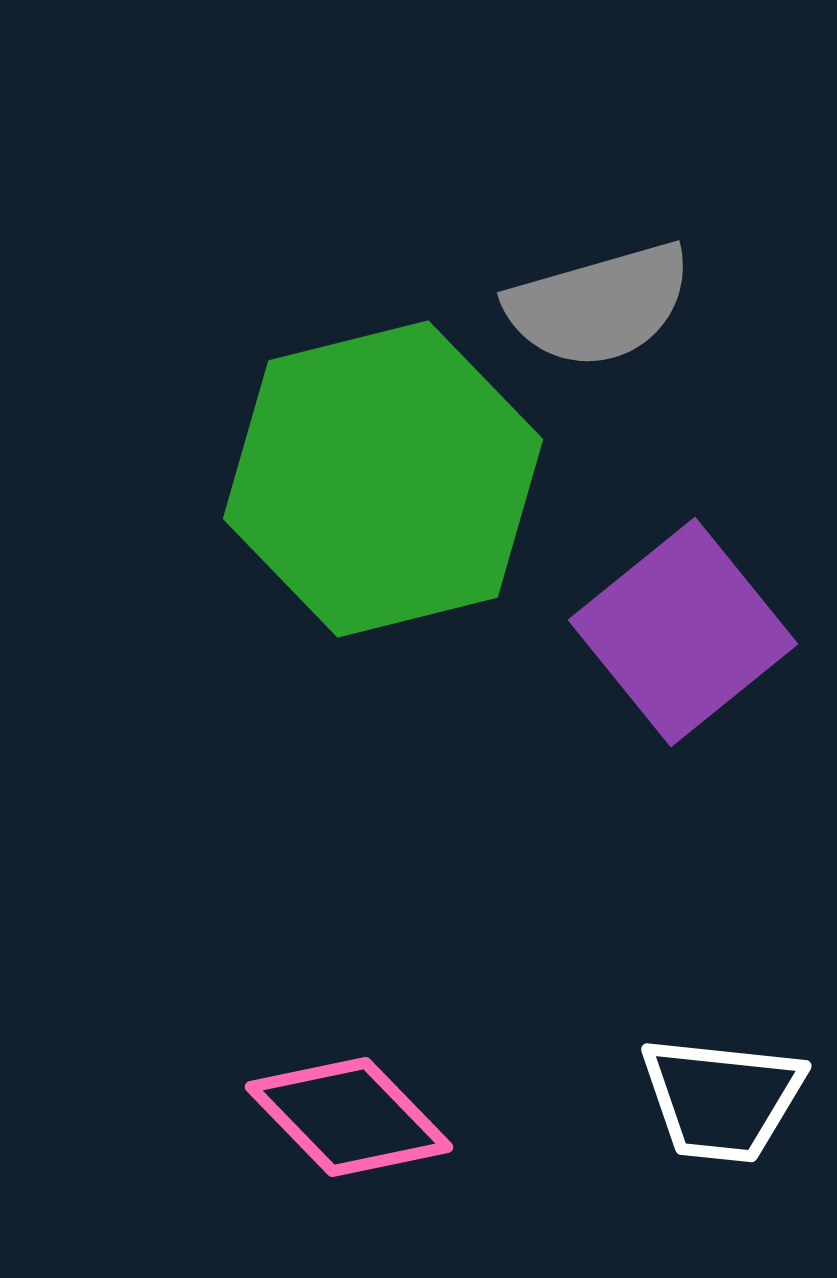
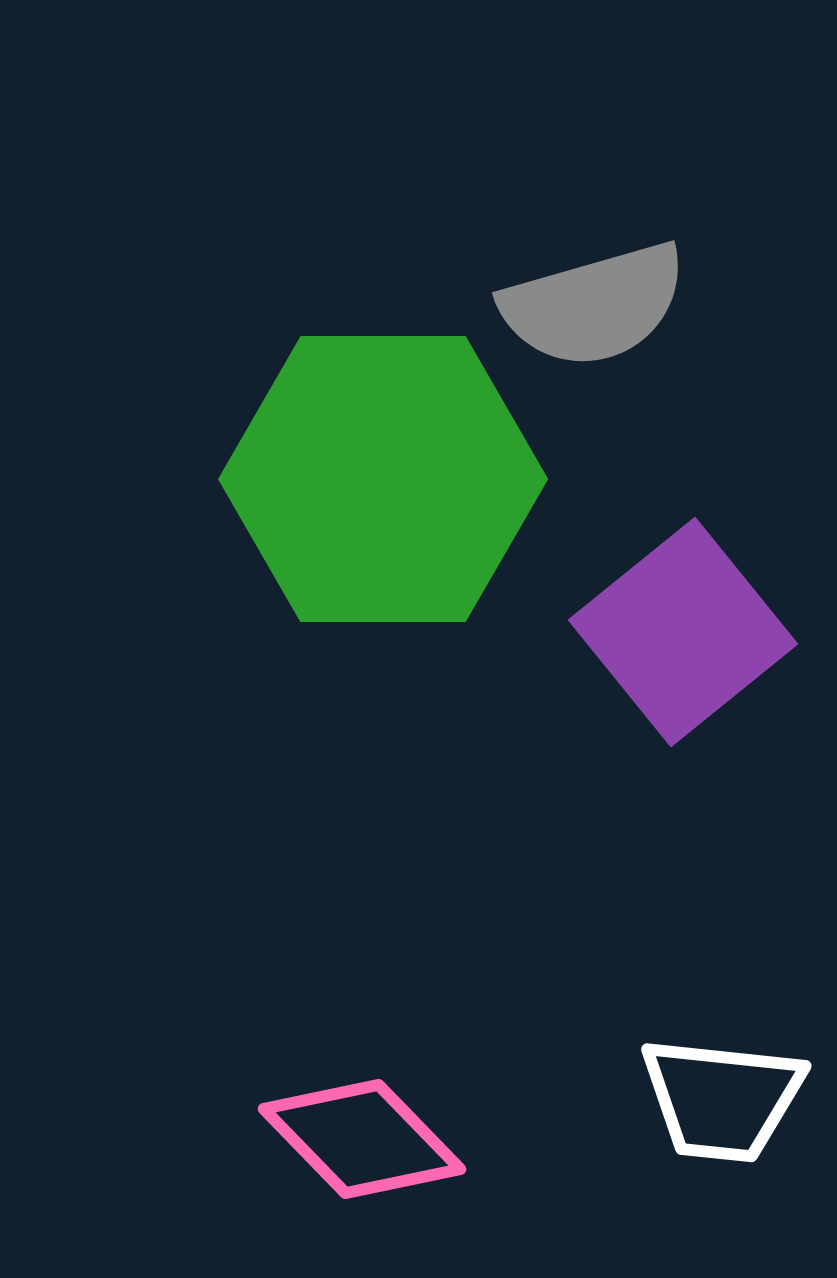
gray semicircle: moved 5 px left
green hexagon: rotated 14 degrees clockwise
pink diamond: moved 13 px right, 22 px down
